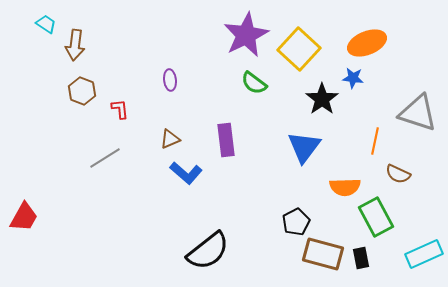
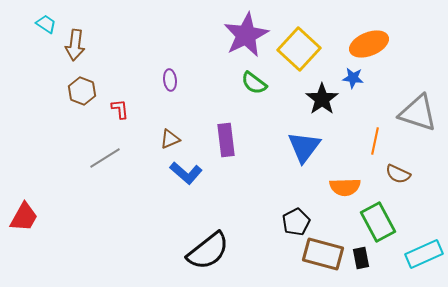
orange ellipse: moved 2 px right, 1 px down
green rectangle: moved 2 px right, 5 px down
